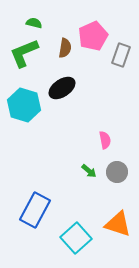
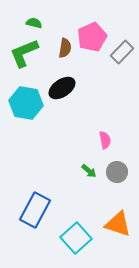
pink pentagon: moved 1 px left, 1 px down
gray rectangle: moved 1 px right, 3 px up; rotated 25 degrees clockwise
cyan hexagon: moved 2 px right, 2 px up; rotated 8 degrees counterclockwise
